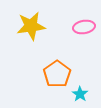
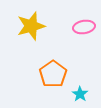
yellow star: rotated 8 degrees counterclockwise
orange pentagon: moved 4 px left
